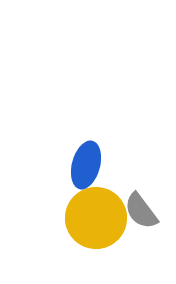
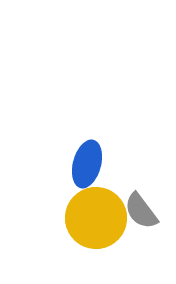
blue ellipse: moved 1 px right, 1 px up
